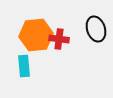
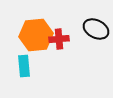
black ellipse: rotated 45 degrees counterclockwise
red cross: rotated 12 degrees counterclockwise
